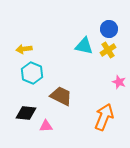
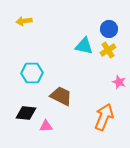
yellow arrow: moved 28 px up
cyan hexagon: rotated 25 degrees counterclockwise
